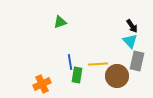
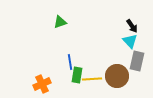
yellow line: moved 6 px left, 15 px down
